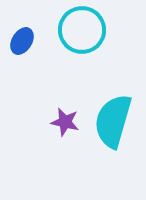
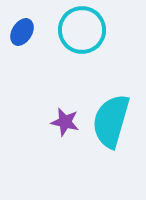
blue ellipse: moved 9 px up
cyan semicircle: moved 2 px left
